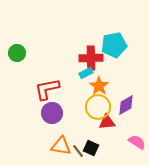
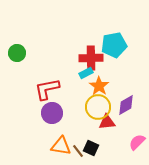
pink semicircle: rotated 78 degrees counterclockwise
